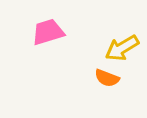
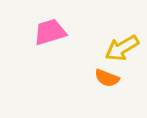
pink trapezoid: moved 2 px right
